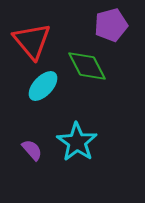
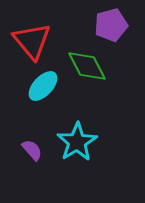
cyan star: rotated 6 degrees clockwise
